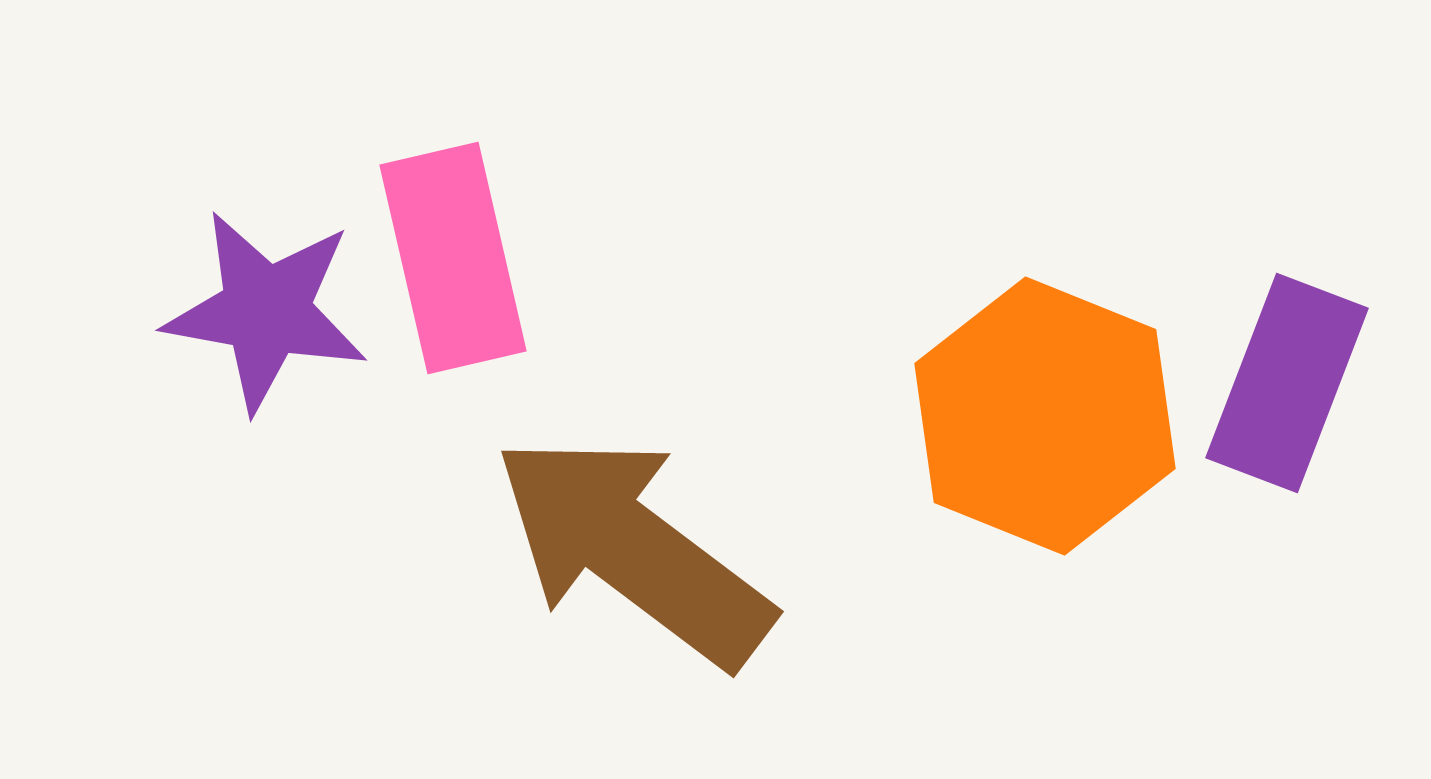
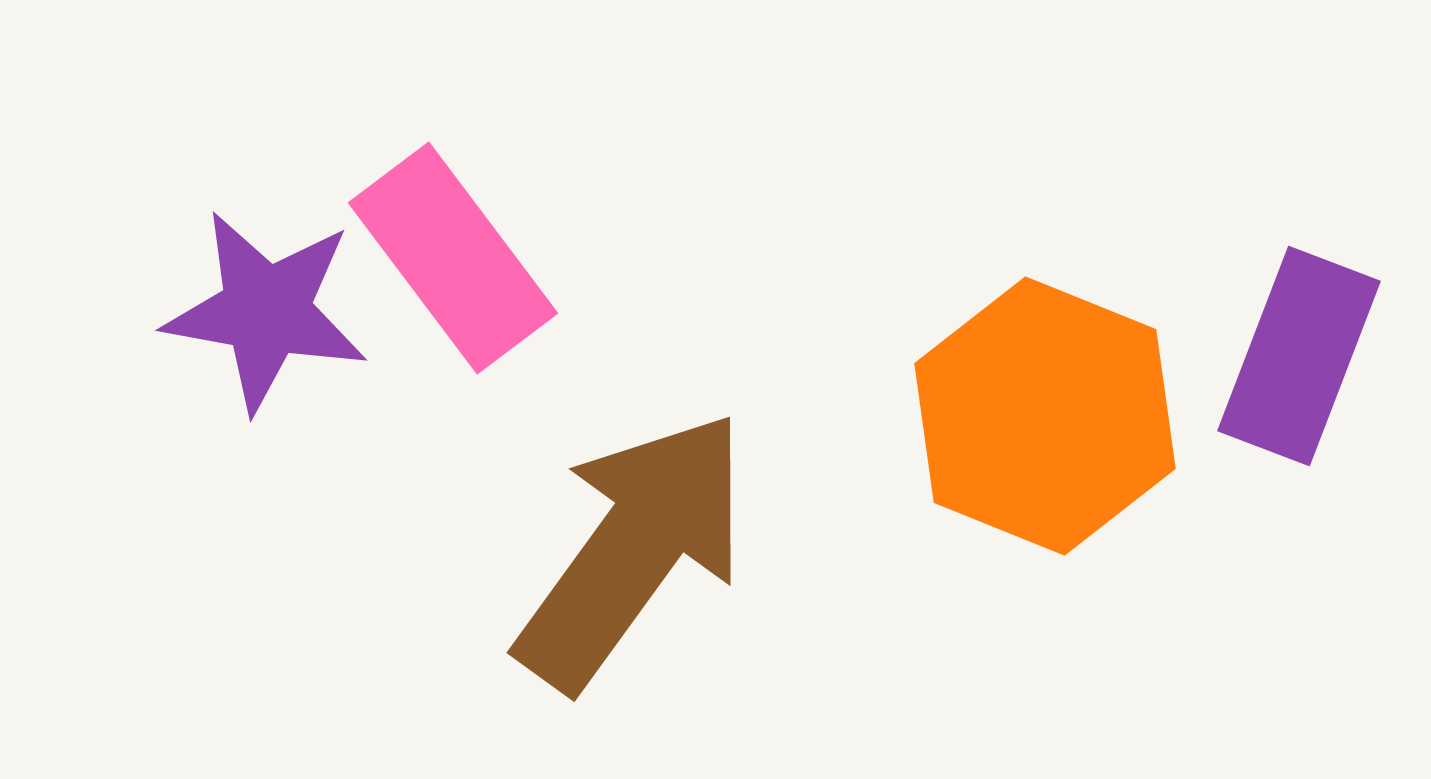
pink rectangle: rotated 24 degrees counterclockwise
purple rectangle: moved 12 px right, 27 px up
brown arrow: rotated 89 degrees clockwise
